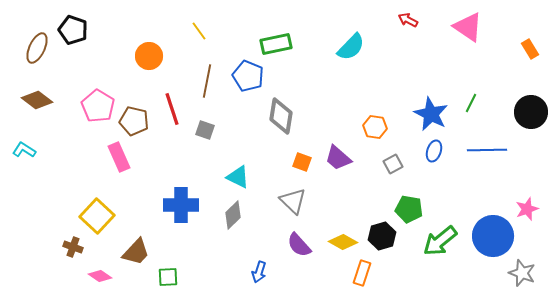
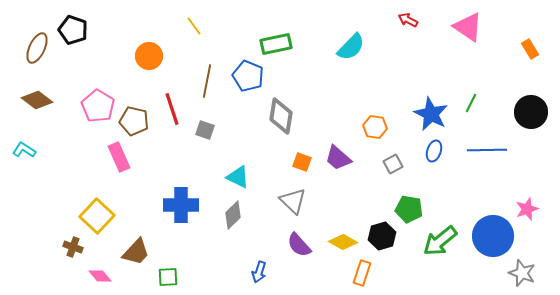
yellow line at (199, 31): moved 5 px left, 5 px up
pink diamond at (100, 276): rotated 15 degrees clockwise
